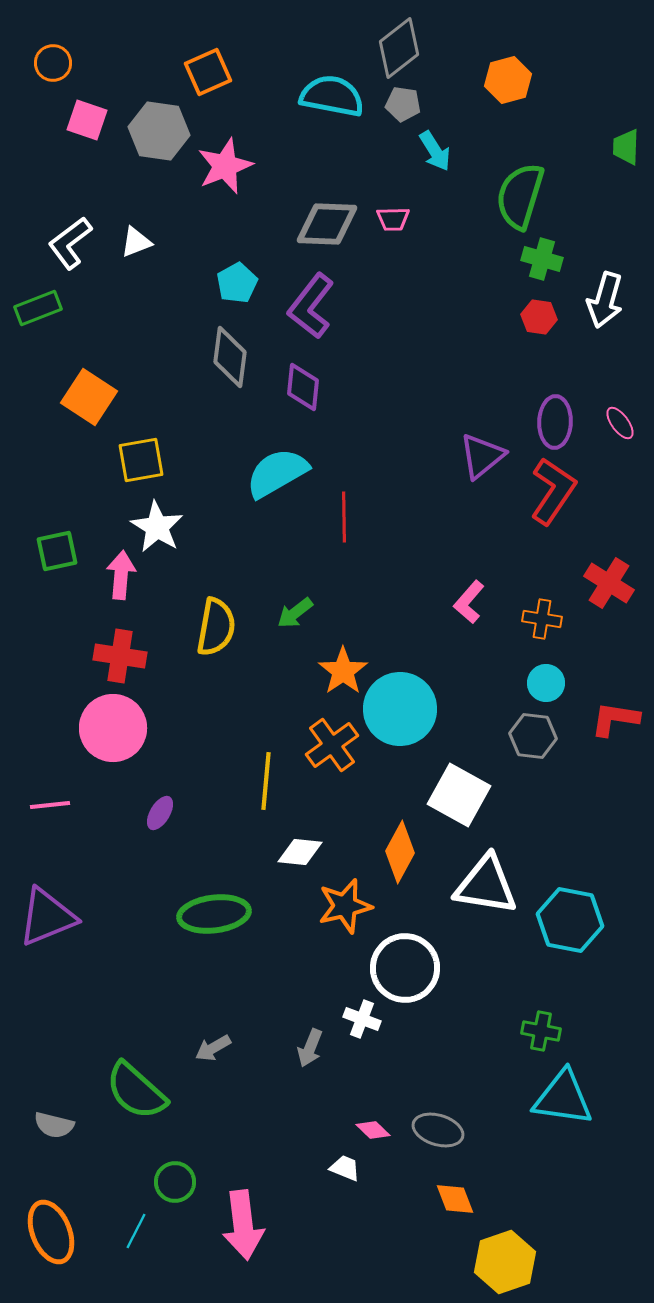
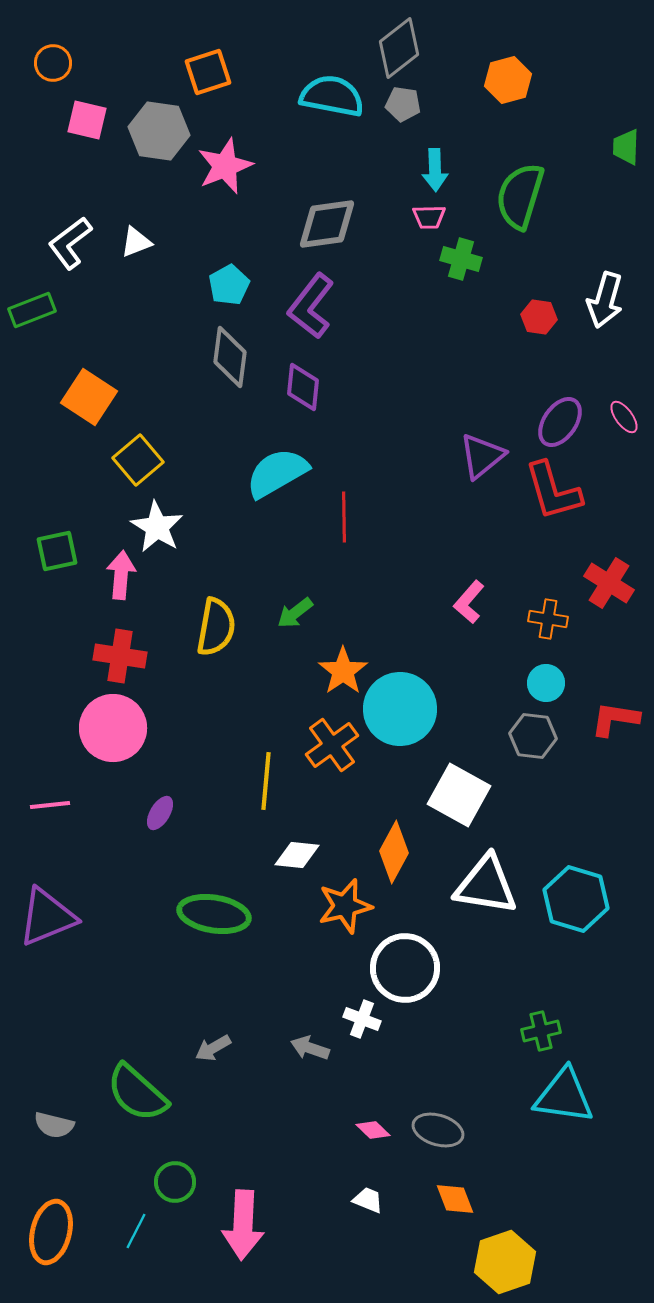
orange square at (208, 72): rotated 6 degrees clockwise
pink square at (87, 120): rotated 6 degrees counterclockwise
cyan arrow at (435, 151): moved 19 px down; rotated 30 degrees clockwise
pink trapezoid at (393, 219): moved 36 px right, 2 px up
gray diamond at (327, 224): rotated 10 degrees counterclockwise
green cross at (542, 259): moved 81 px left
cyan pentagon at (237, 283): moved 8 px left, 2 px down
green rectangle at (38, 308): moved 6 px left, 2 px down
purple ellipse at (555, 422): moved 5 px right; rotated 33 degrees clockwise
pink ellipse at (620, 423): moved 4 px right, 6 px up
yellow square at (141, 460): moved 3 px left; rotated 30 degrees counterclockwise
red L-shape at (553, 491): rotated 130 degrees clockwise
orange cross at (542, 619): moved 6 px right
white diamond at (300, 852): moved 3 px left, 3 px down
orange diamond at (400, 852): moved 6 px left
green ellipse at (214, 914): rotated 16 degrees clockwise
cyan hexagon at (570, 920): moved 6 px right, 21 px up; rotated 6 degrees clockwise
green cross at (541, 1031): rotated 24 degrees counterclockwise
gray arrow at (310, 1048): rotated 87 degrees clockwise
green semicircle at (136, 1091): moved 1 px right, 2 px down
cyan triangle at (563, 1098): moved 1 px right, 2 px up
white trapezoid at (345, 1168): moved 23 px right, 32 px down
pink arrow at (243, 1225): rotated 10 degrees clockwise
orange ellipse at (51, 1232): rotated 36 degrees clockwise
